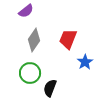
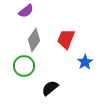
red trapezoid: moved 2 px left
green circle: moved 6 px left, 7 px up
black semicircle: rotated 30 degrees clockwise
